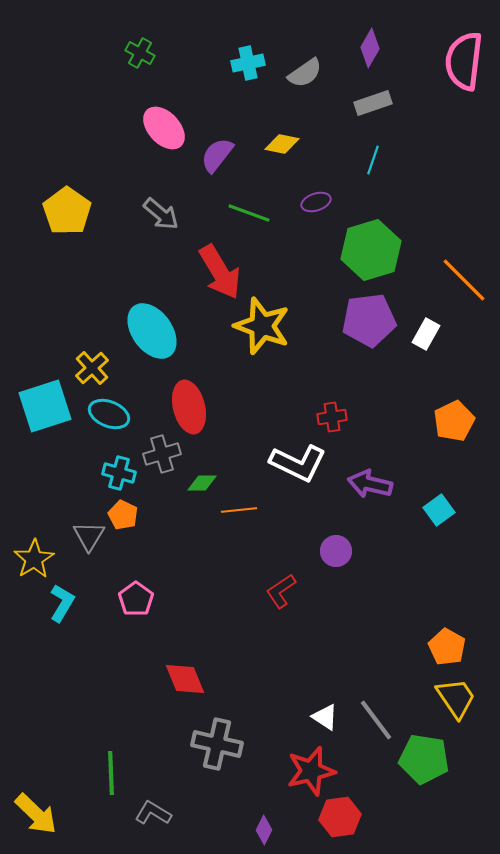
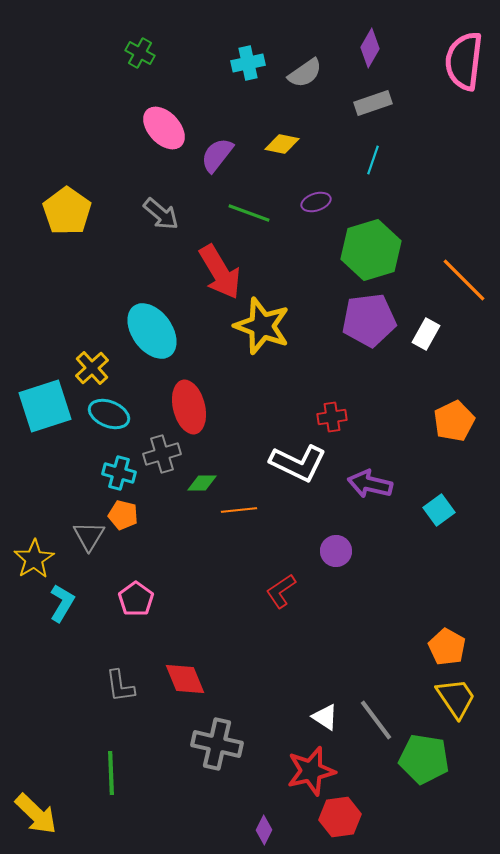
orange pentagon at (123, 515): rotated 12 degrees counterclockwise
gray L-shape at (153, 813): moved 33 px left, 127 px up; rotated 129 degrees counterclockwise
